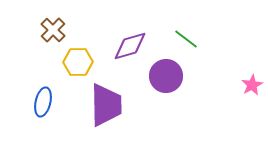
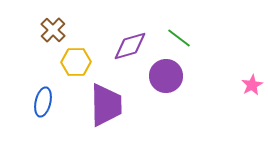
green line: moved 7 px left, 1 px up
yellow hexagon: moved 2 px left
